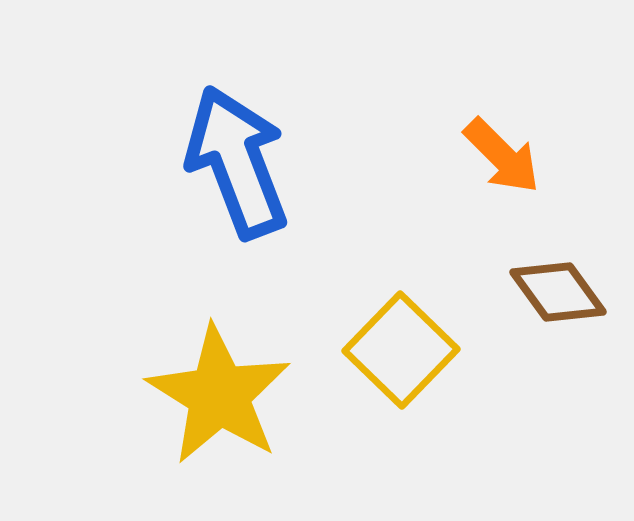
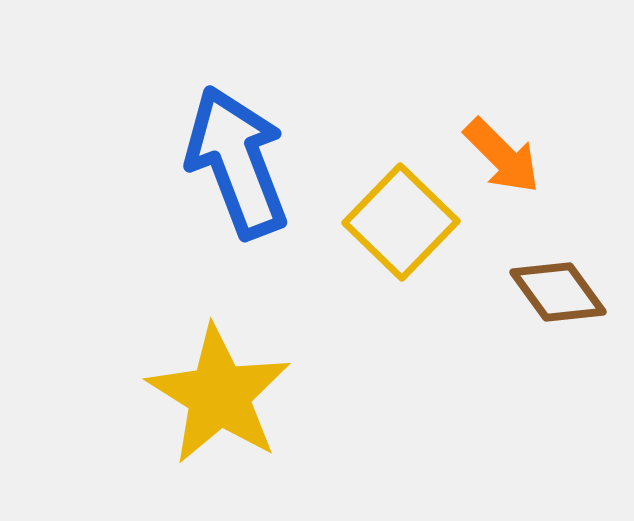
yellow square: moved 128 px up
